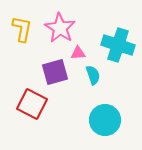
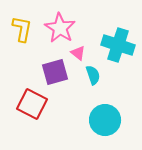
pink triangle: rotated 42 degrees clockwise
